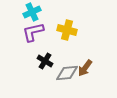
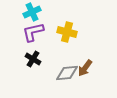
yellow cross: moved 2 px down
black cross: moved 12 px left, 2 px up
